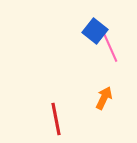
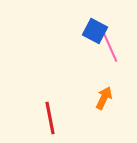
blue square: rotated 10 degrees counterclockwise
red line: moved 6 px left, 1 px up
